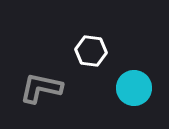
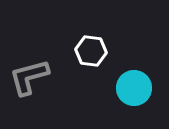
gray L-shape: moved 12 px left, 11 px up; rotated 27 degrees counterclockwise
